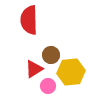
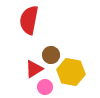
red semicircle: rotated 12 degrees clockwise
yellow hexagon: rotated 16 degrees clockwise
pink circle: moved 3 px left, 1 px down
